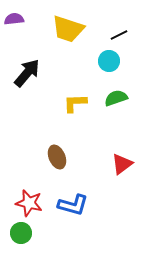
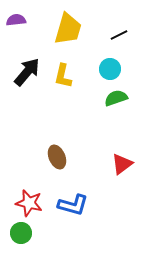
purple semicircle: moved 2 px right, 1 px down
yellow trapezoid: rotated 92 degrees counterclockwise
cyan circle: moved 1 px right, 8 px down
black arrow: moved 1 px up
yellow L-shape: moved 12 px left, 27 px up; rotated 75 degrees counterclockwise
